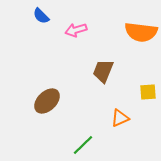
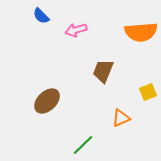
orange semicircle: rotated 12 degrees counterclockwise
yellow square: rotated 18 degrees counterclockwise
orange triangle: moved 1 px right
